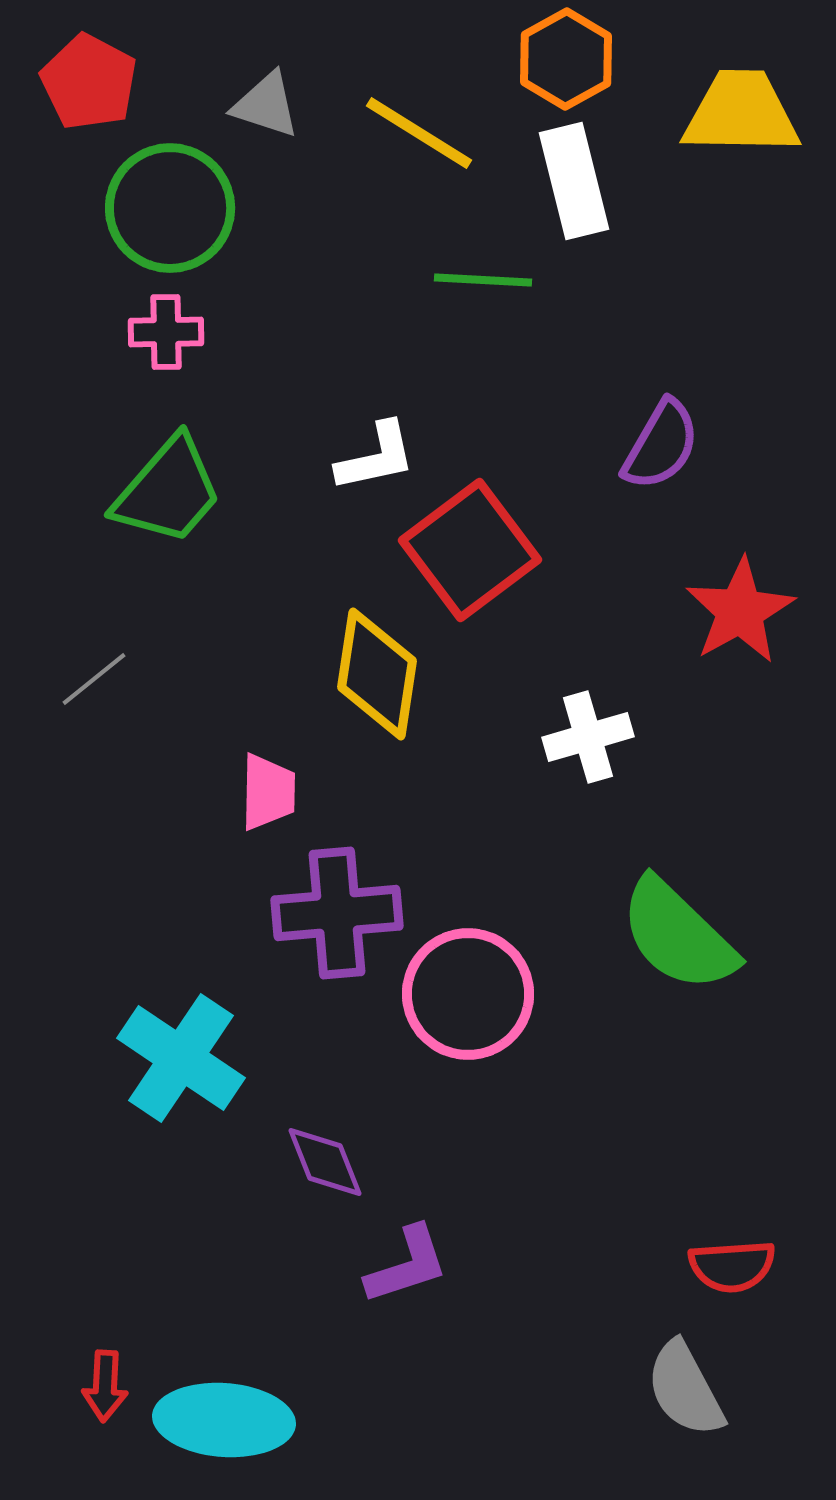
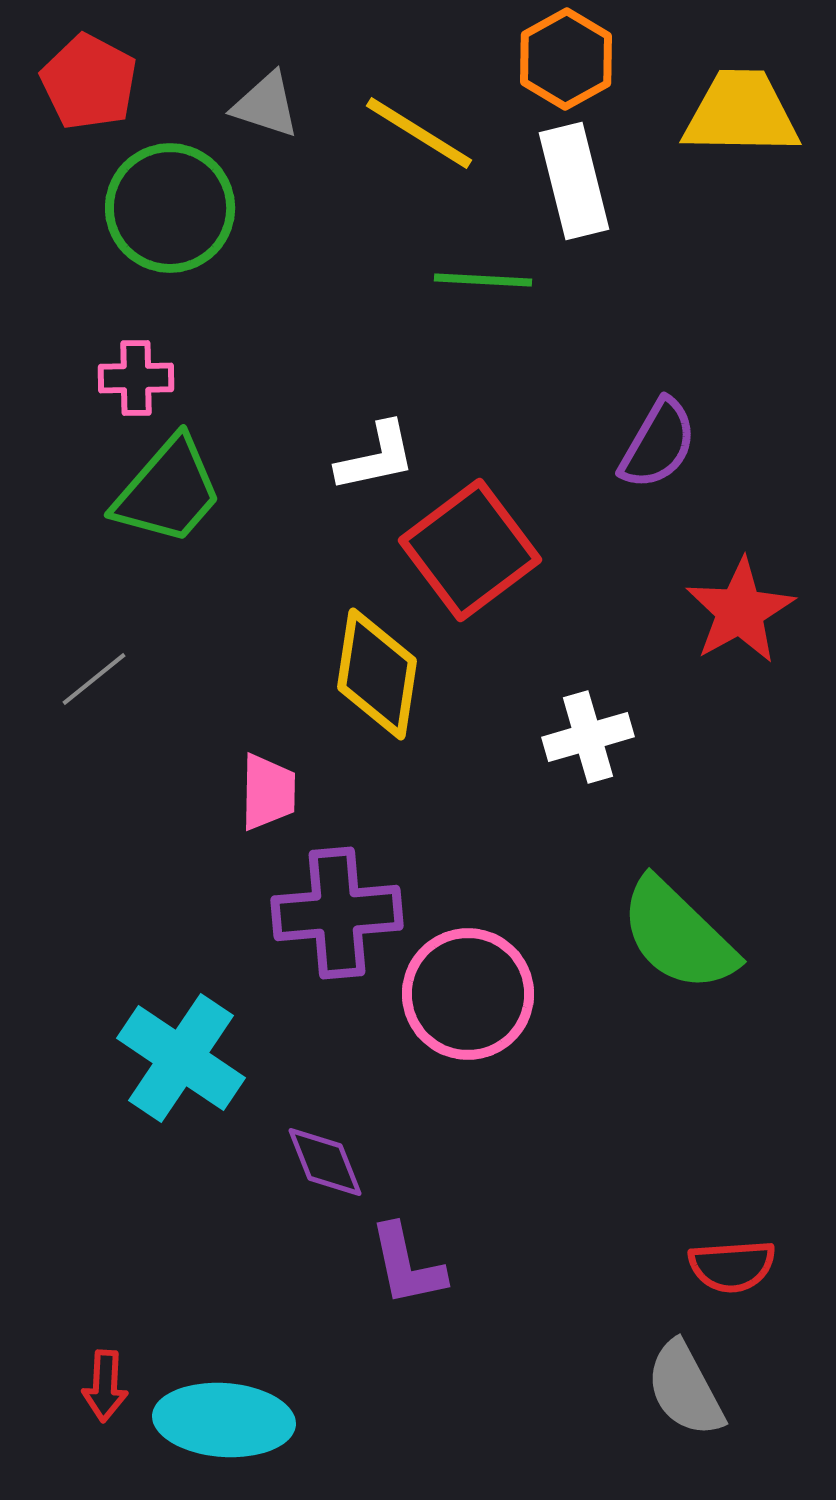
pink cross: moved 30 px left, 46 px down
purple semicircle: moved 3 px left, 1 px up
purple L-shape: rotated 96 degrees clockwise
